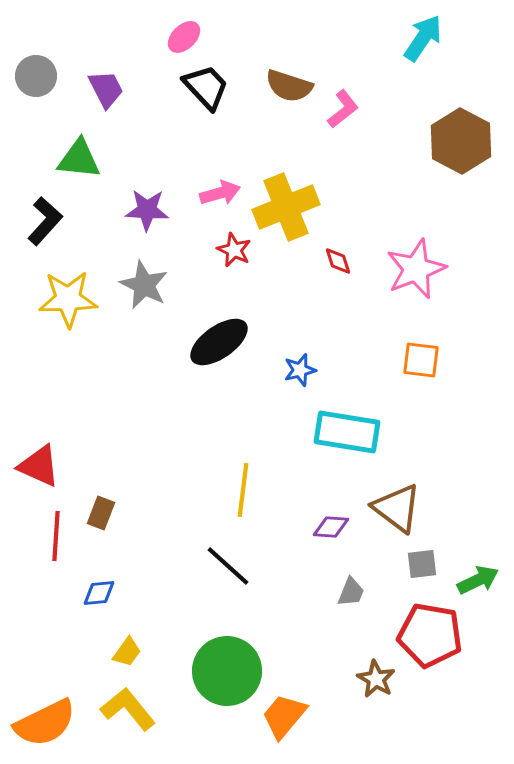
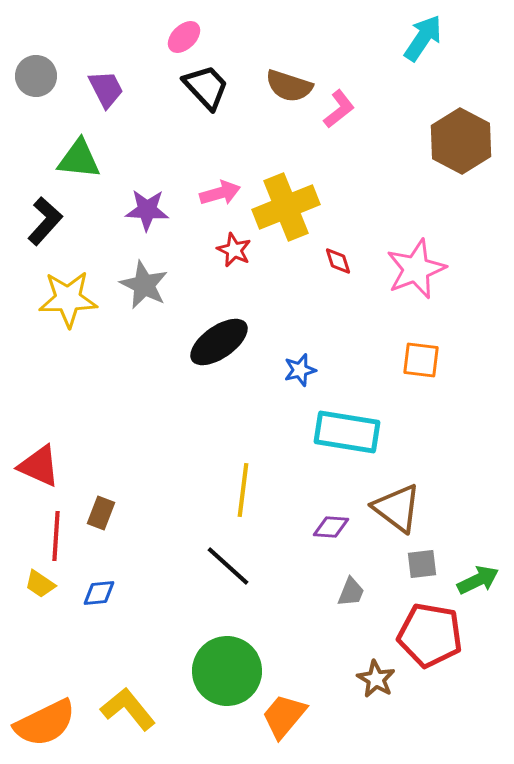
pink L-shape: moved 4 px left
yellow trapezoid: moved 87 px left, 68 px up; rotated 88 degrees clockwise
